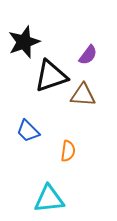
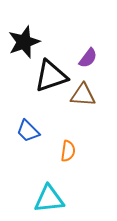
purple semicircle: moved 3 px down
